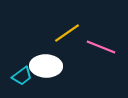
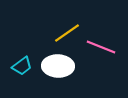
white ellipse: moved 12 px right
cyan trapezoid: moved 10 px up
